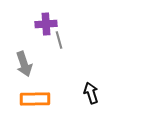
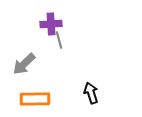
purple cross: moved 5 px right
gray arrow: rotated 65 degrees clockwise
